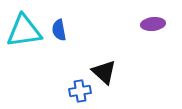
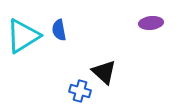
purple ellipse: moved 2 px left, 1 px up
cyan triangle: moved 1 px left, 5 px down; rotated 24 degrees counterclockwise
blue cross: rotated 25 degrees clockwise
